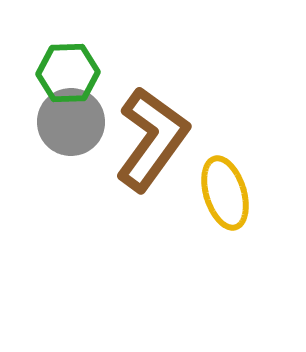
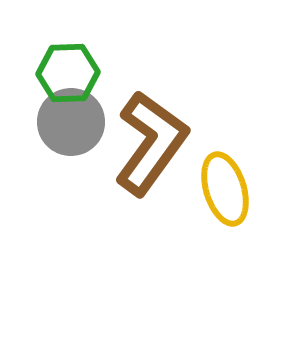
brown L-shape: moved 1 px left, 4 px down
yellow ellipse: moved 4 px up
